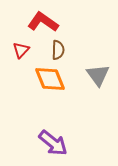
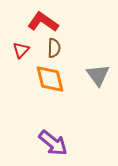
brown semicircle: moved 4 px left, 2 px up
orange diamond: rotated 8 degrees clockwise
